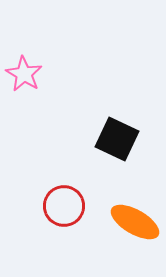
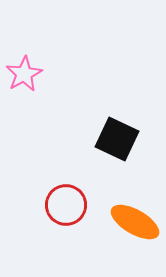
pink star: rotated 12 degrees clockwise
red circle: moved 2 px right, 1 px up
